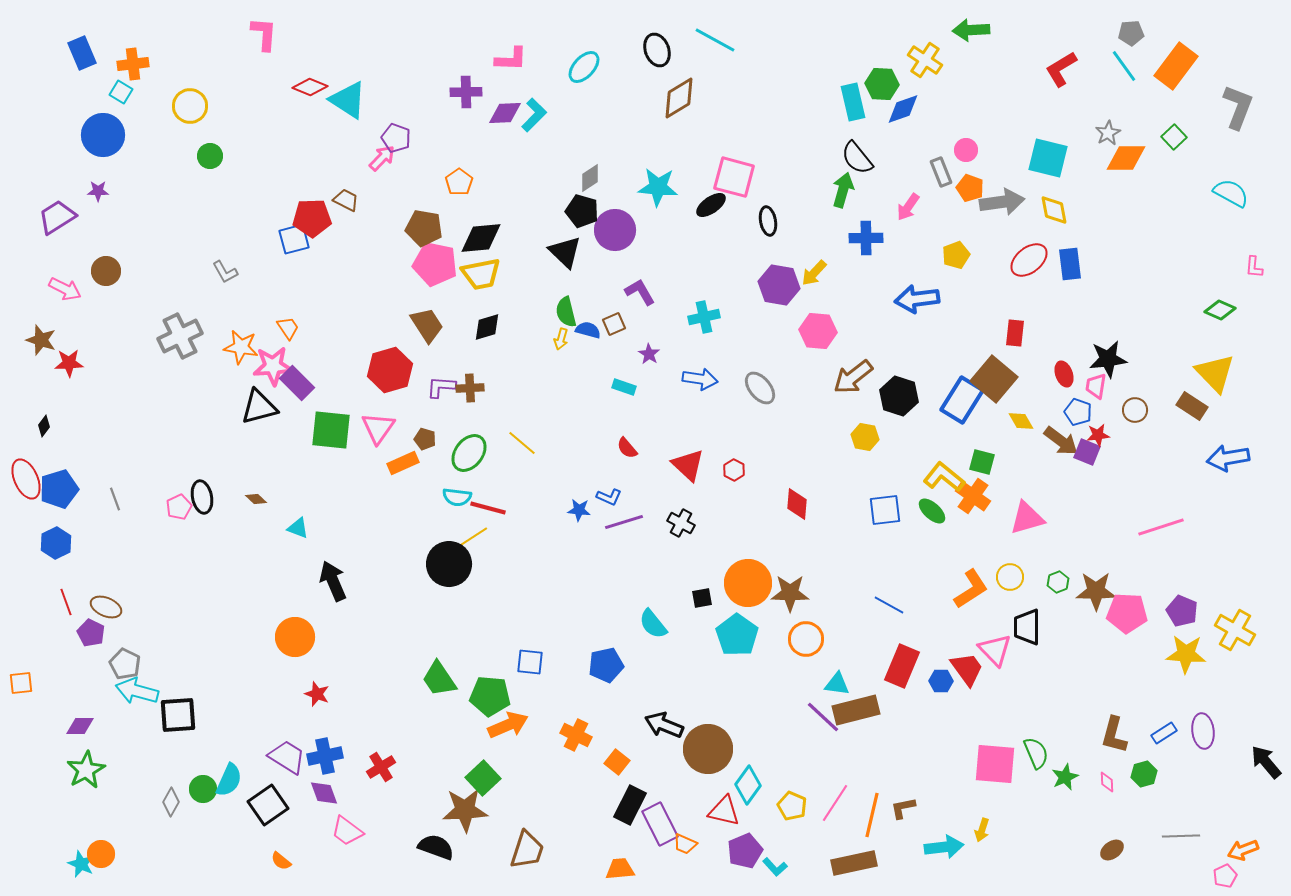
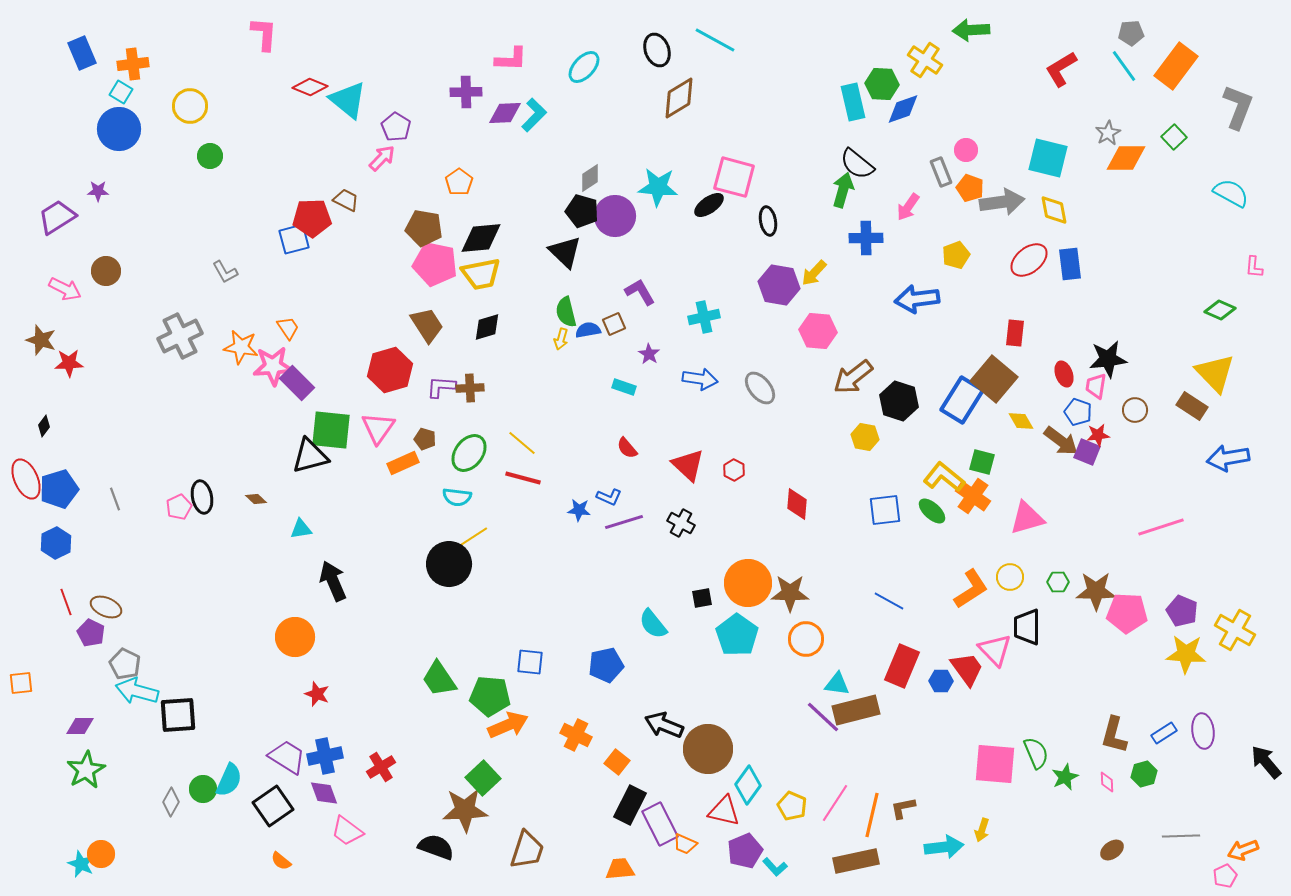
cyan triangle at (348, 100): rotated 6 degrees clockwise
blue circle at (103, 135): moved 16 px right, 6 px up
purple pentagon at (396, 138): moved 11 px up; rotated 12 degrees clockwise
black semicircle at (857, 158): moved 6 px down; rotated 12 degrees counterclockwise
black ellipse at (711, 205): moved 2 px left
purple circle at (615, 230): moved 14 px up
blue semicircle at (588, 330): rotated 25 degrees counterclockwise
black hexagon at (899, 396): moved 5 px down
black triangle at (259, 407): moved 51 px right, 49 px down
red line at (488, 508): moved 35 px right, 30 px up
cyan triangle at (298, 528): moved 3 px right, 1 px down; rotated 30 degrees counterclockwise
green hexagon at (1058, 582): rotated 20 degrees clockwise
blue line at (889, 605): moved 4 px up
black square at (268, 805): moved 5 px right, 1 px down
brown rectangle at (854, 863): moved 2 px right, 2 px up
